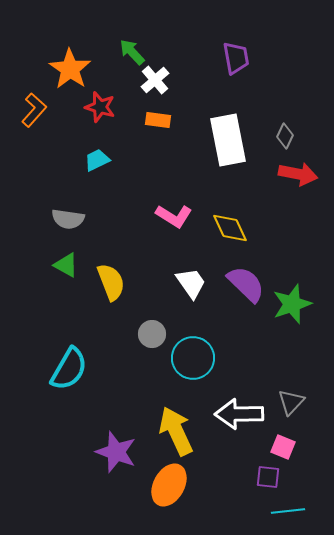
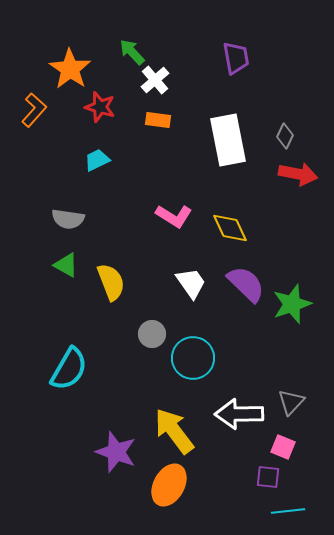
yellow arrow: moved 2 px left; rotated 12 degrees counterclockwise
